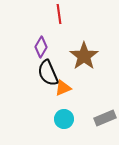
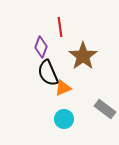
red line: moved 1 px right, 13 px down
purple diamond: rotated 10 degrees counterclockwise
brown star: moved 1 px left
gray rectangle: moved 9 px up; rotated 60 degrees clockwise
